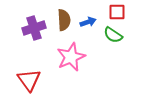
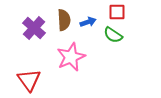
purple cross: rotated 30 degrees counterclockwise
